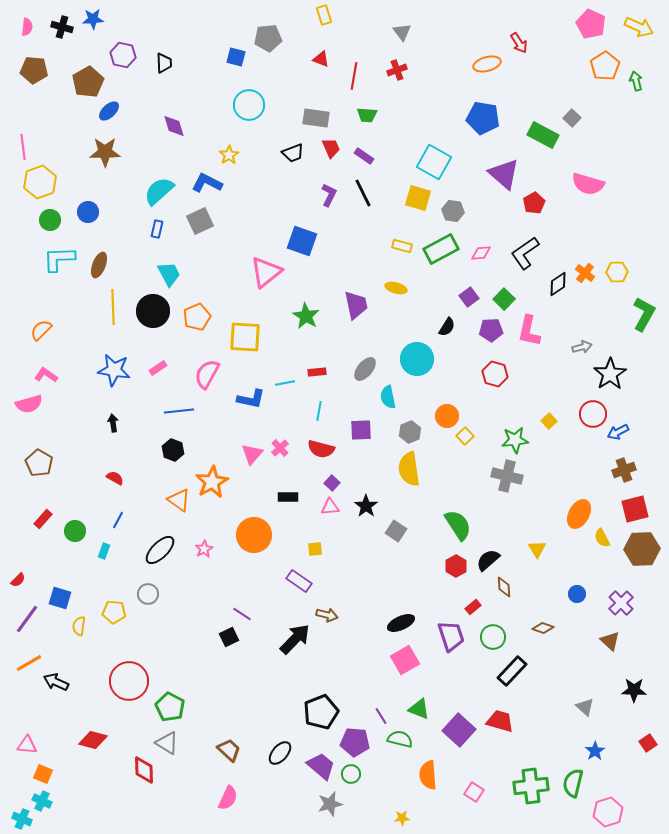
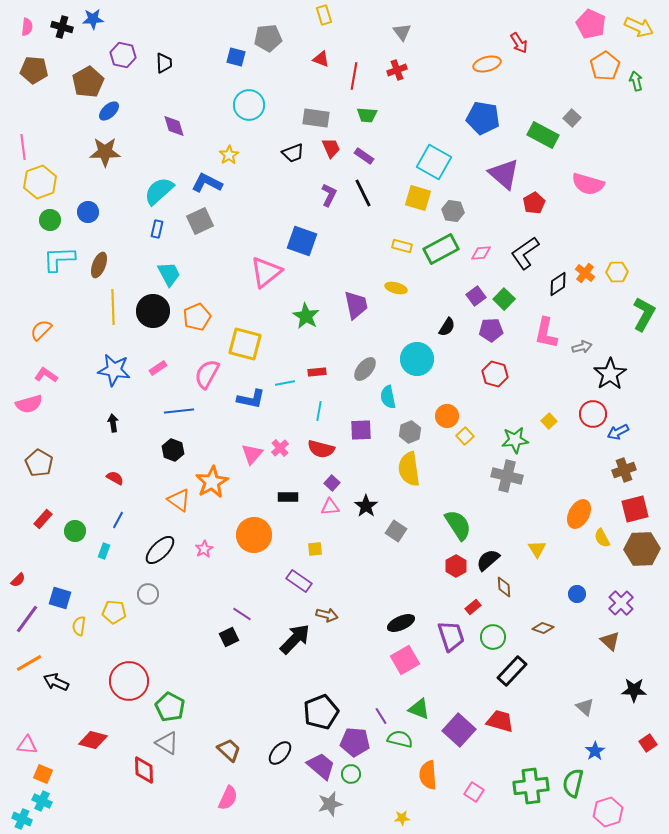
purple square at (469, 297): moved 7 px right, 1 px up
pink L-shape at (529, 331): moved 17 px right, 2 px down
yellow square at (245, 337): moved 7 px down; rotated 12 degrees clockwise
